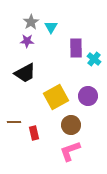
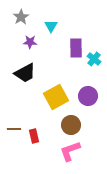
gray star: moved 10 px left, 5 px up
cyan triangle: moved 1 px up
purple star: moved 3 px right, 1 px down
brown line: moved 7 px down
red rectangle: moved 3 px down
